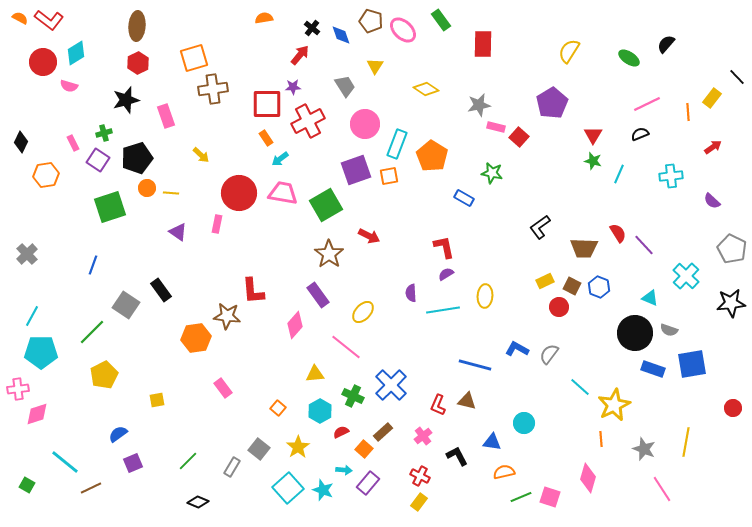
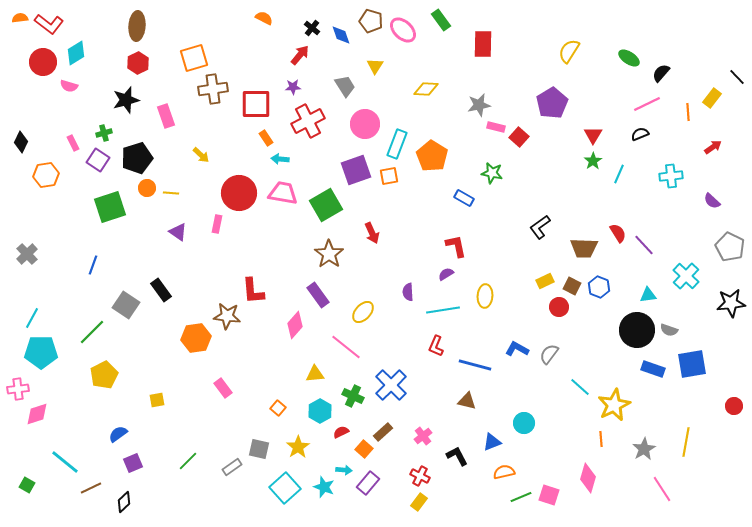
orange semicircle at (20, 18): rotated 35 degrees counterclockwise
orange semicircle at (264, 18): rotated 36 degrees clockwise
red L-shape at (49, 20): moved 4 px down
black semicircle at (666, 44): moved 5 px left, 29 px down
yellow diamond at (426, 89): rotated 30 degrees counterclockwise
red square at (267, 104): moved 11 px left
cyan arrow at (280, 159): rotated 42 degrees clockwise
green star at (593, 161): rotated 24 degrees clockwise
red arrow at (369, 236): moved 3 px right, 3 px up; rotated 40 degrees clockwise
red L-shape at (444, 247): moved 12 px right, 1 px up
gray pentagon at (732, 249): moved 2 px left, 2 px up
purple semicircle at (411, 293): moved 3 px left, 1 px up
cyan triangle at (650, 298): moved 2 px left, 3 px up; rotated 30 degrees counterclockwise
cyan line at (32, 316): moved 2 px down
black circle at (635, 333): moved 2 px right, 3 px up
red L-shape at (438, 405): moved 2 px left, 59 px up
red circle at (733, 408): moved 1 px right, 2 px up
blue triangle at (492, 442): rotated 30 degrees counterclockwise
gray square at (259, 449): rotated 25 degrees counterclockwise
gray star at (644, 449): rotated 20 degrees clockwise
gray rectangle at (232, 467): rotated 24 degrees clockwise
cyan square at (288, 488): moved 3 px left
cyan star at (323, 490): moved 1 px right, 3 px up
pink square at (550, 497): moved 1 px left, 2 px up
black diamond at (198, 502): moved 74 px left; rotated 65 degrees counterclockwise
